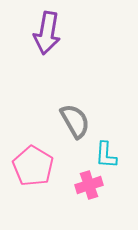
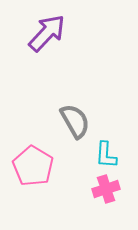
purple arrow: rotated 147 degrees counterclockwise
pink cross: moved 17 px right, 4 px down
